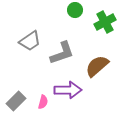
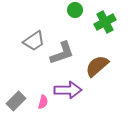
gray trapezoid: moved 4 px right
